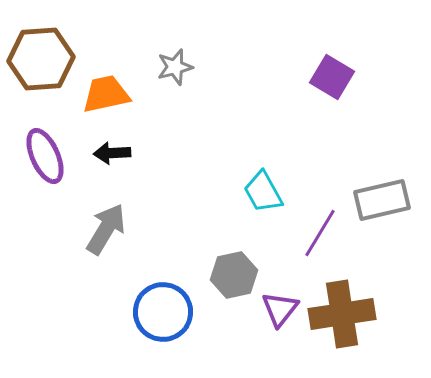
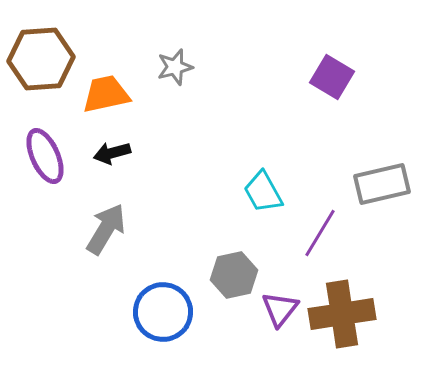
black arrow: rotated 12 degrees counterclockwise
gray rectangle: moved 16 px up
